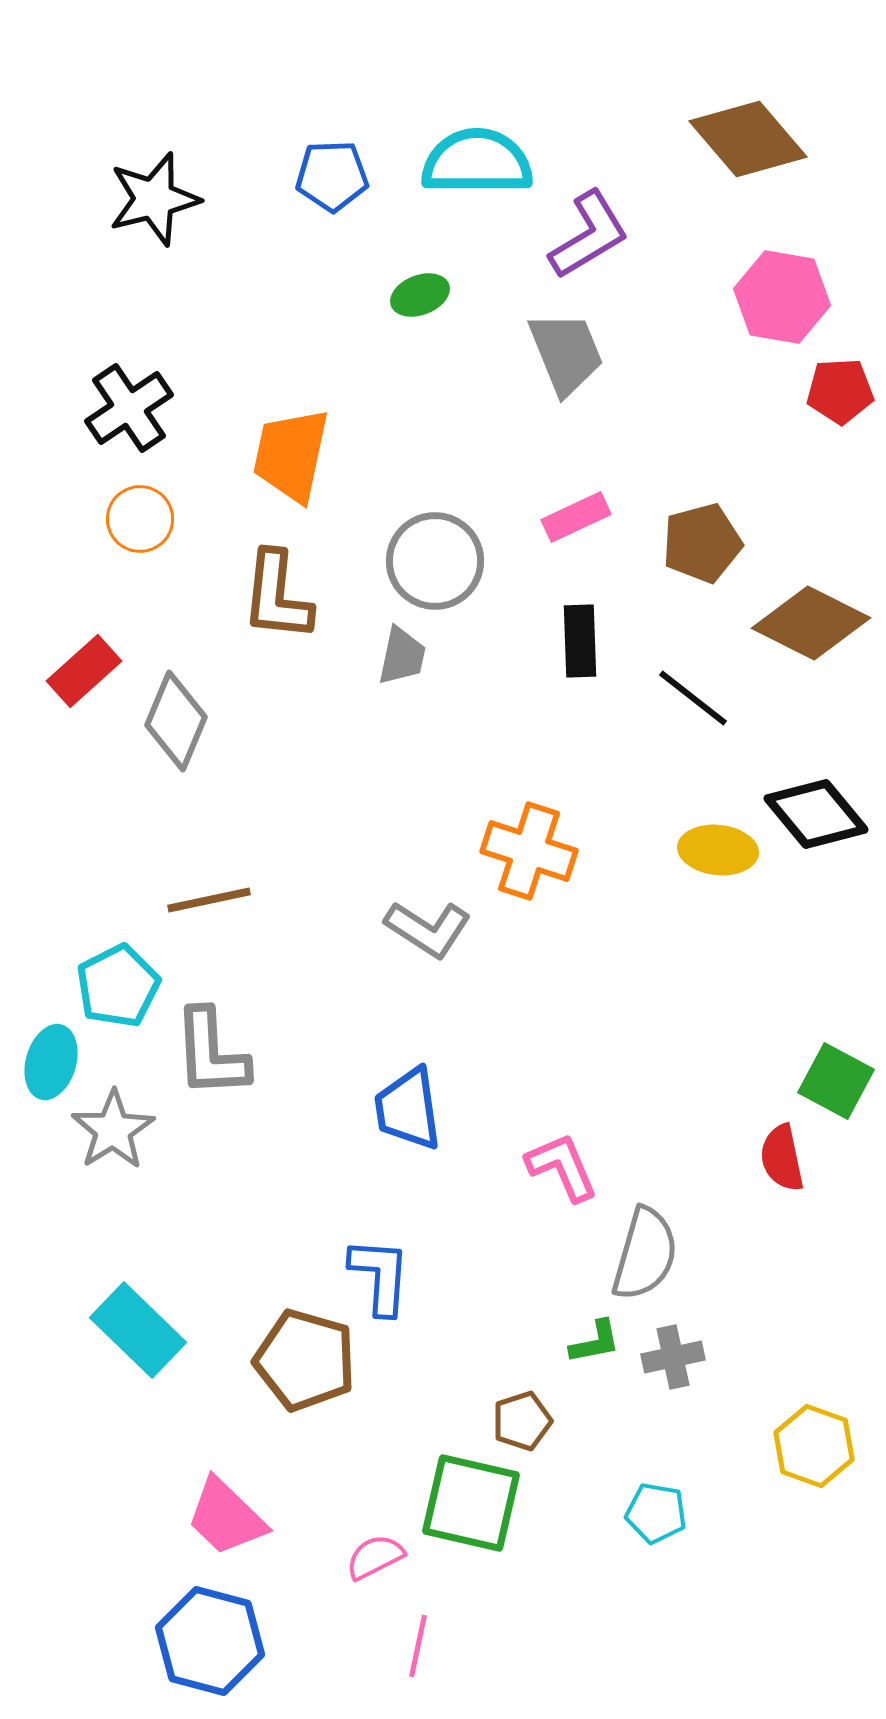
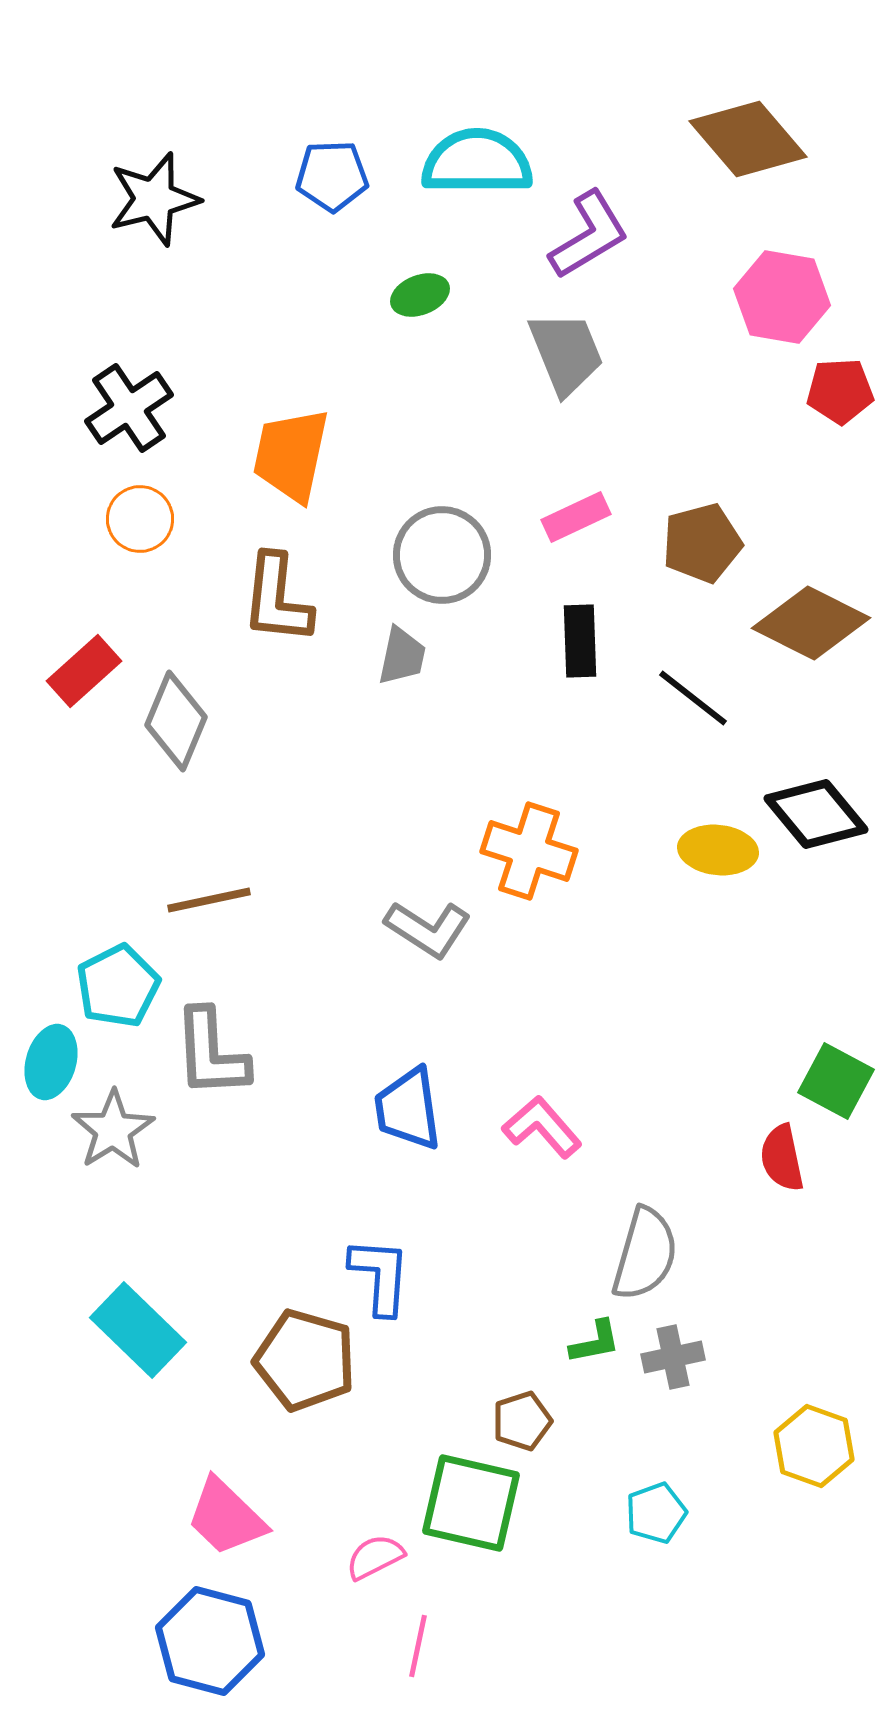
gray circle at (435, 561): moved 7 px right, 6 px up
brown L-shape at (277, 596): moved 3 px down
pink L-shape at (562, 1167): moved 20 px left, 40 px up; rotated 18 degrees counterclockwise
cyan pentagon at (656, 1513): rotated 30 degrees counterclockwise
